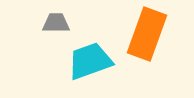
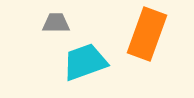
cyan trapezoid: moved 5 px left, 1 px down
